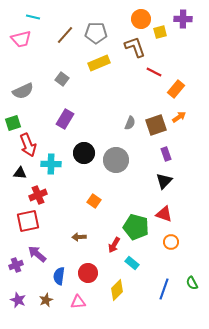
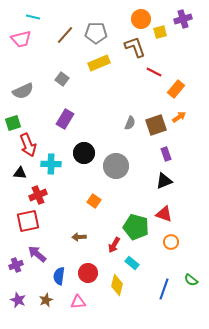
purple cross at (183, 19): rotated 18 degrees counterclockwise
gray circle at (116, 160): moved 6 px down
black triangle at (164, 181): rotated 24 degrees clockwise
green semicircle at (192, 283): moved 1 px left, 3 px up; rotated 24 degrees counterclockwise
yellow diamond at (117, 290): moved 5 px up; rotated 30 degrees counterclockwise
